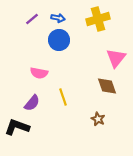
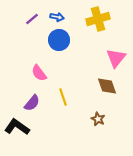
blue arrow: moved 1 px left, 1 px up
pink semicircle: rotated 42 degrees clockwise
black L-shape: rotated 15 degrees clockwise
